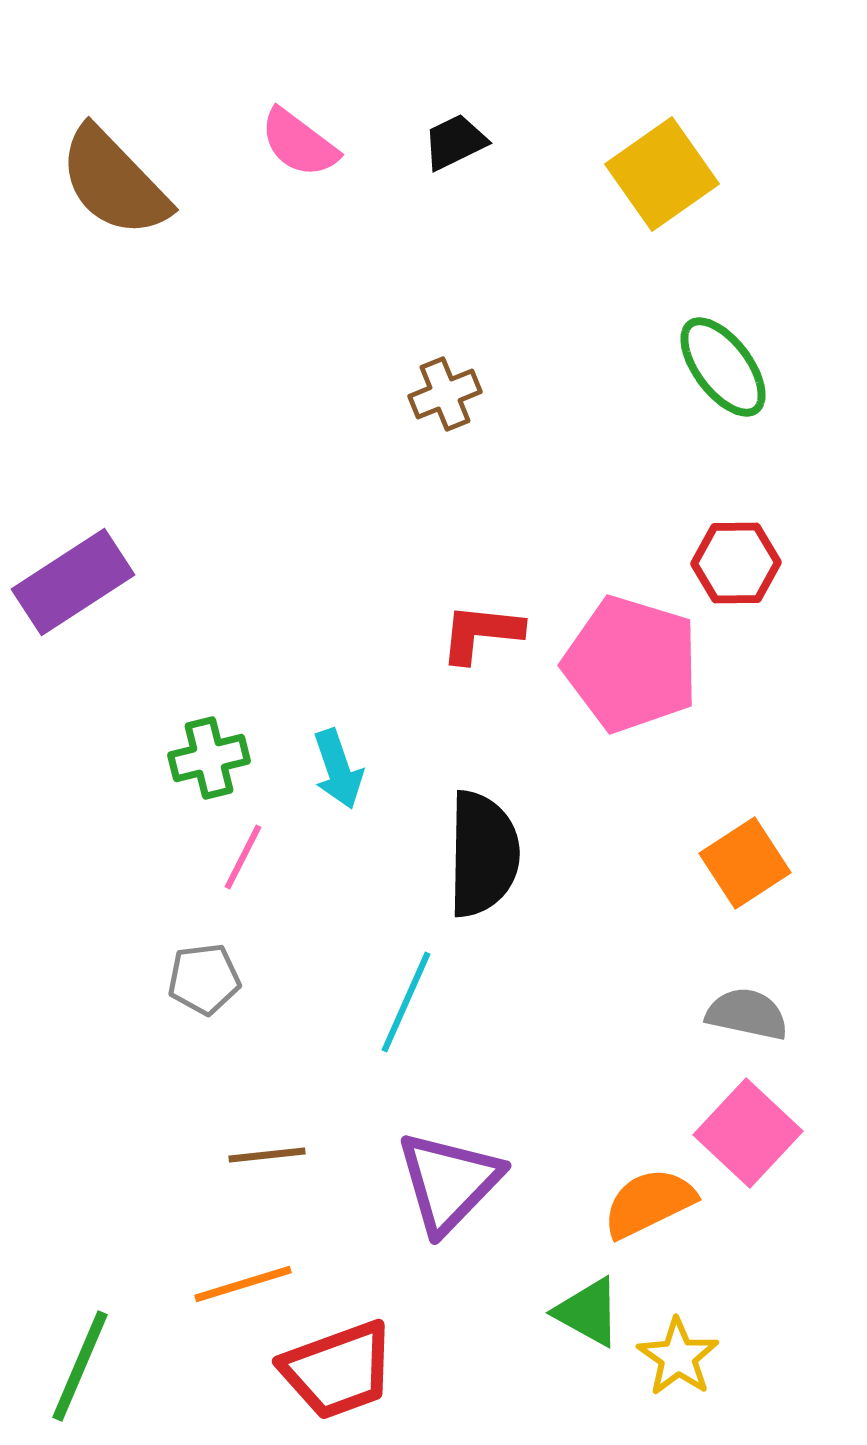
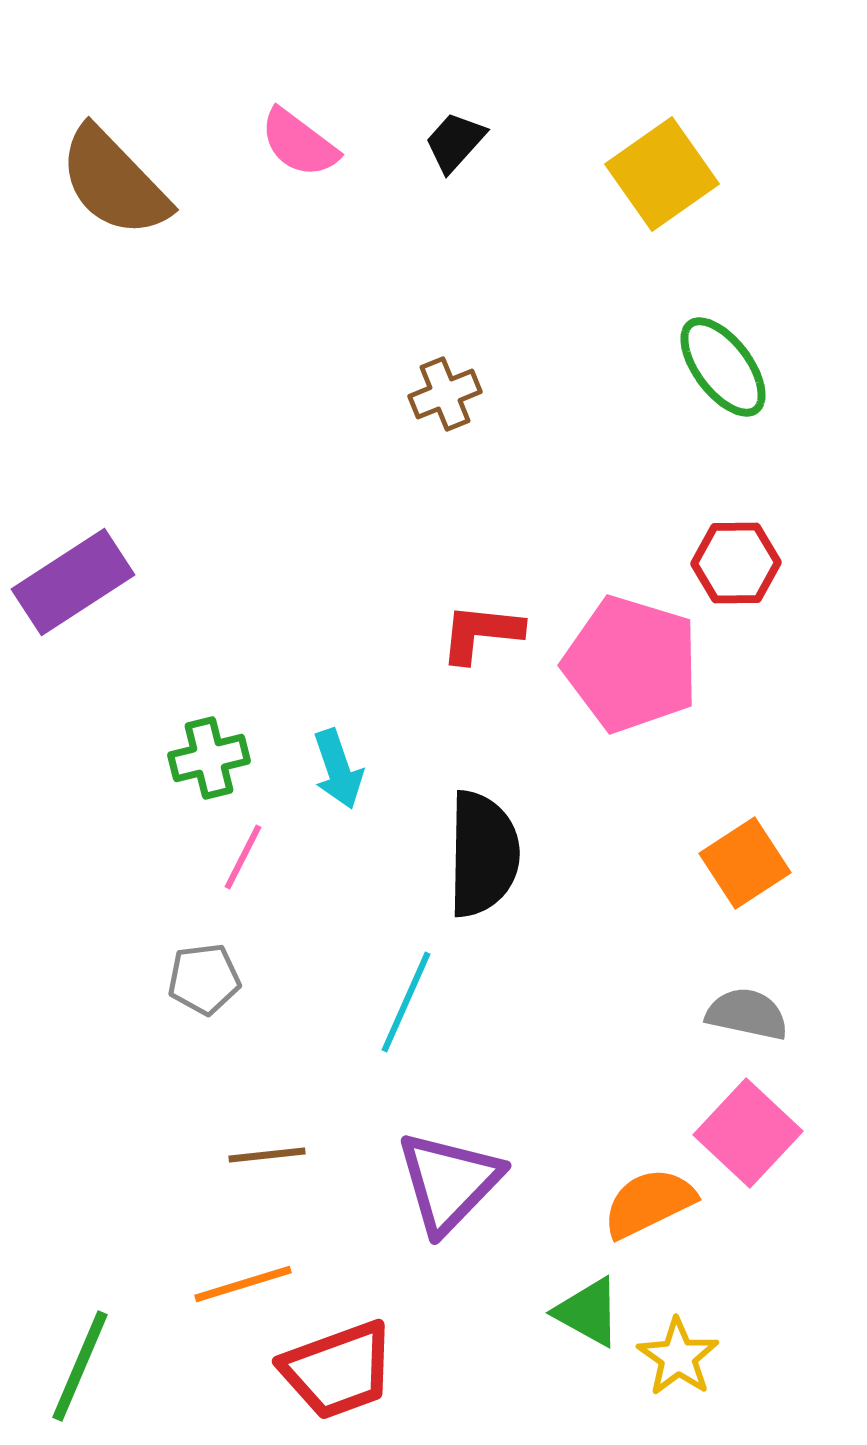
black trapezoid: rotated 22 degrees counterclockwise
